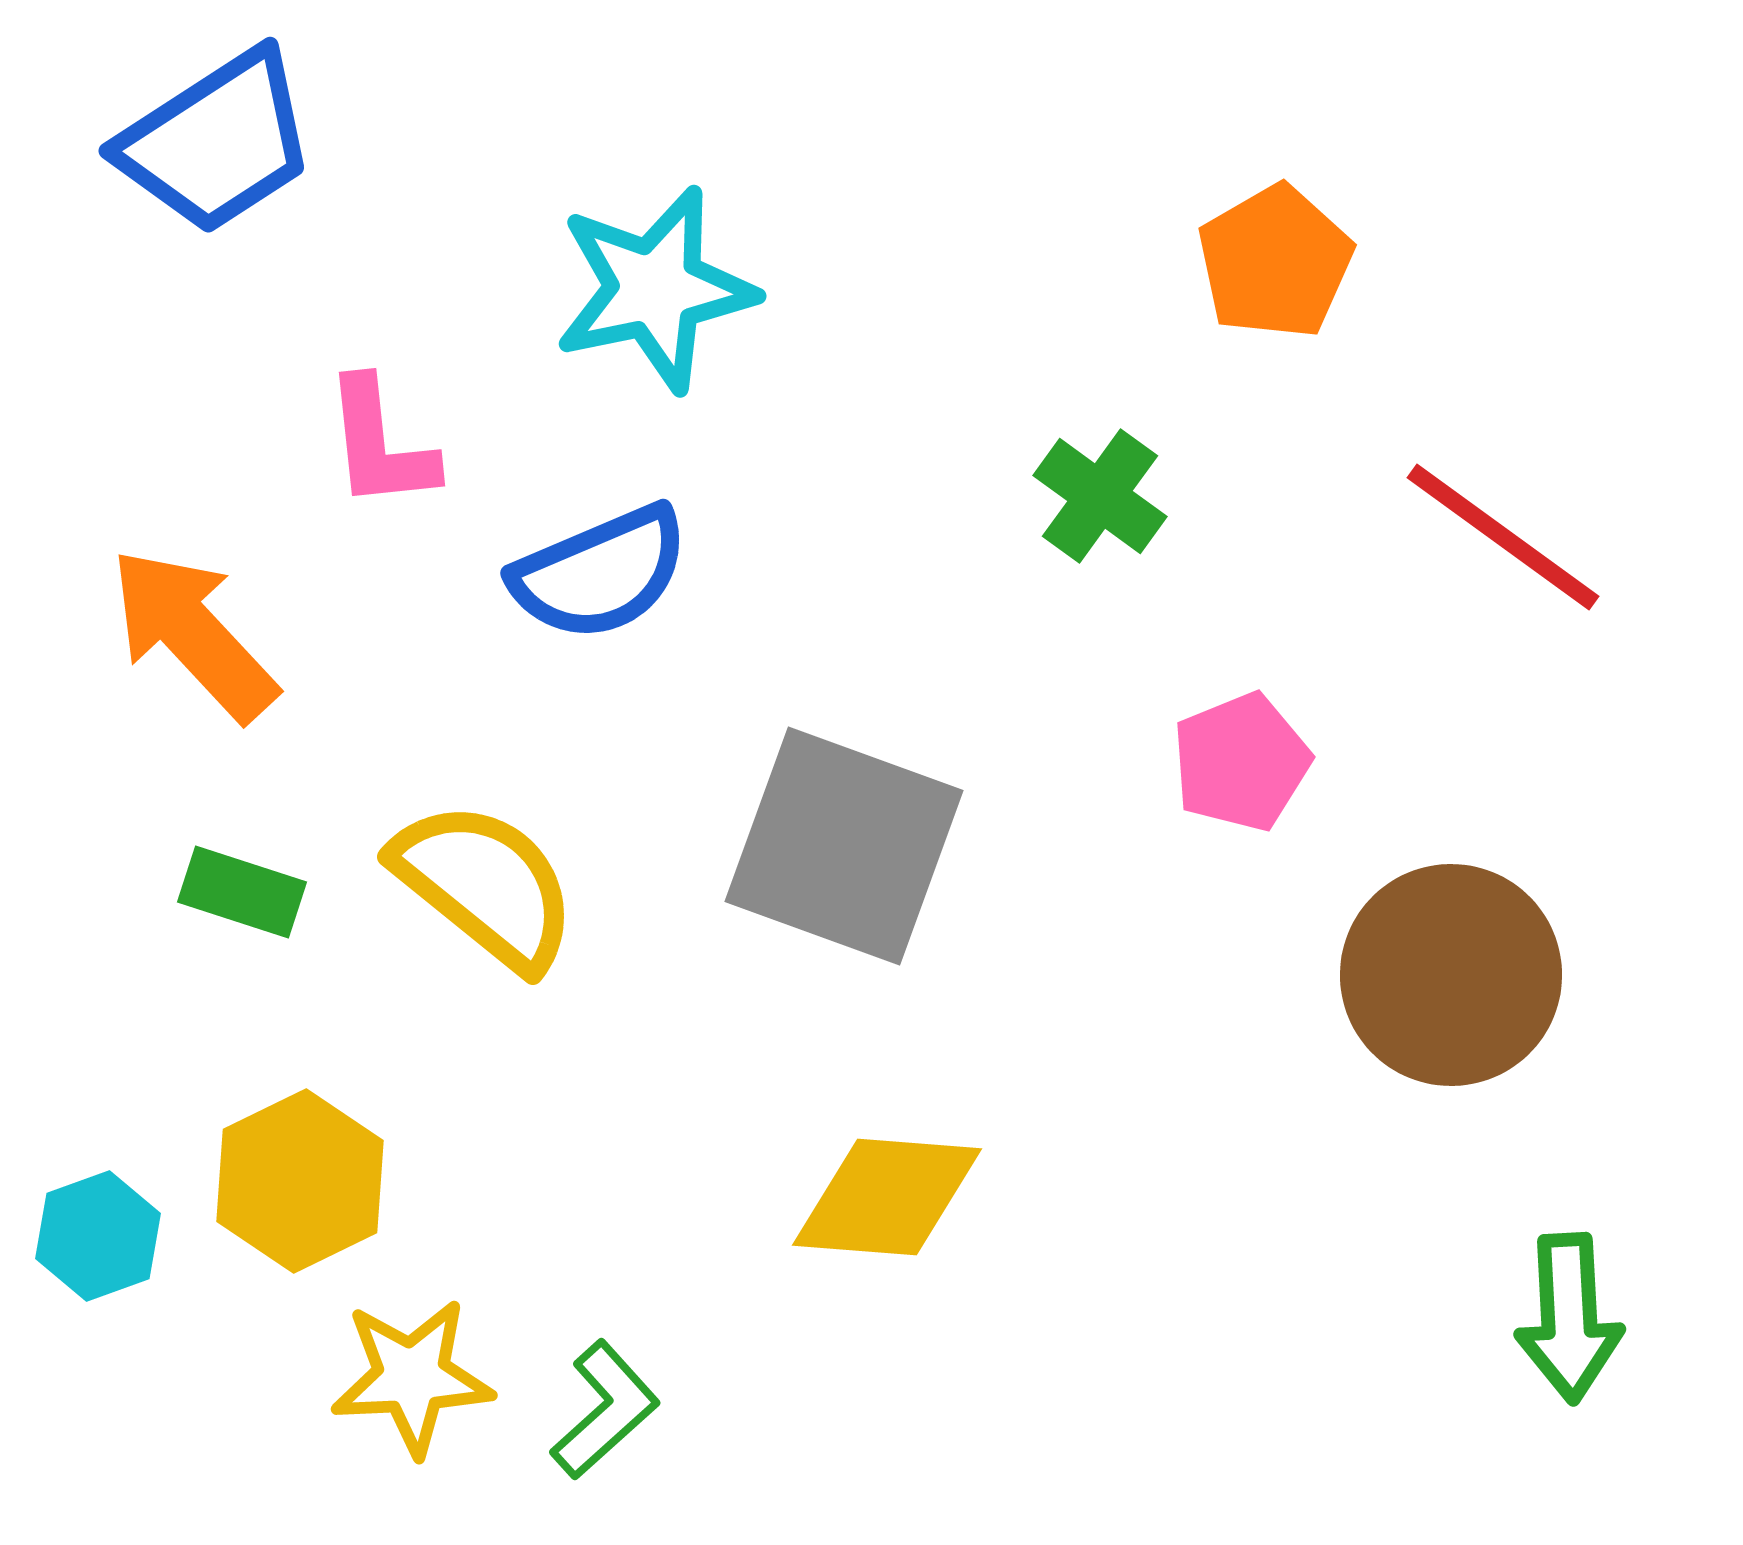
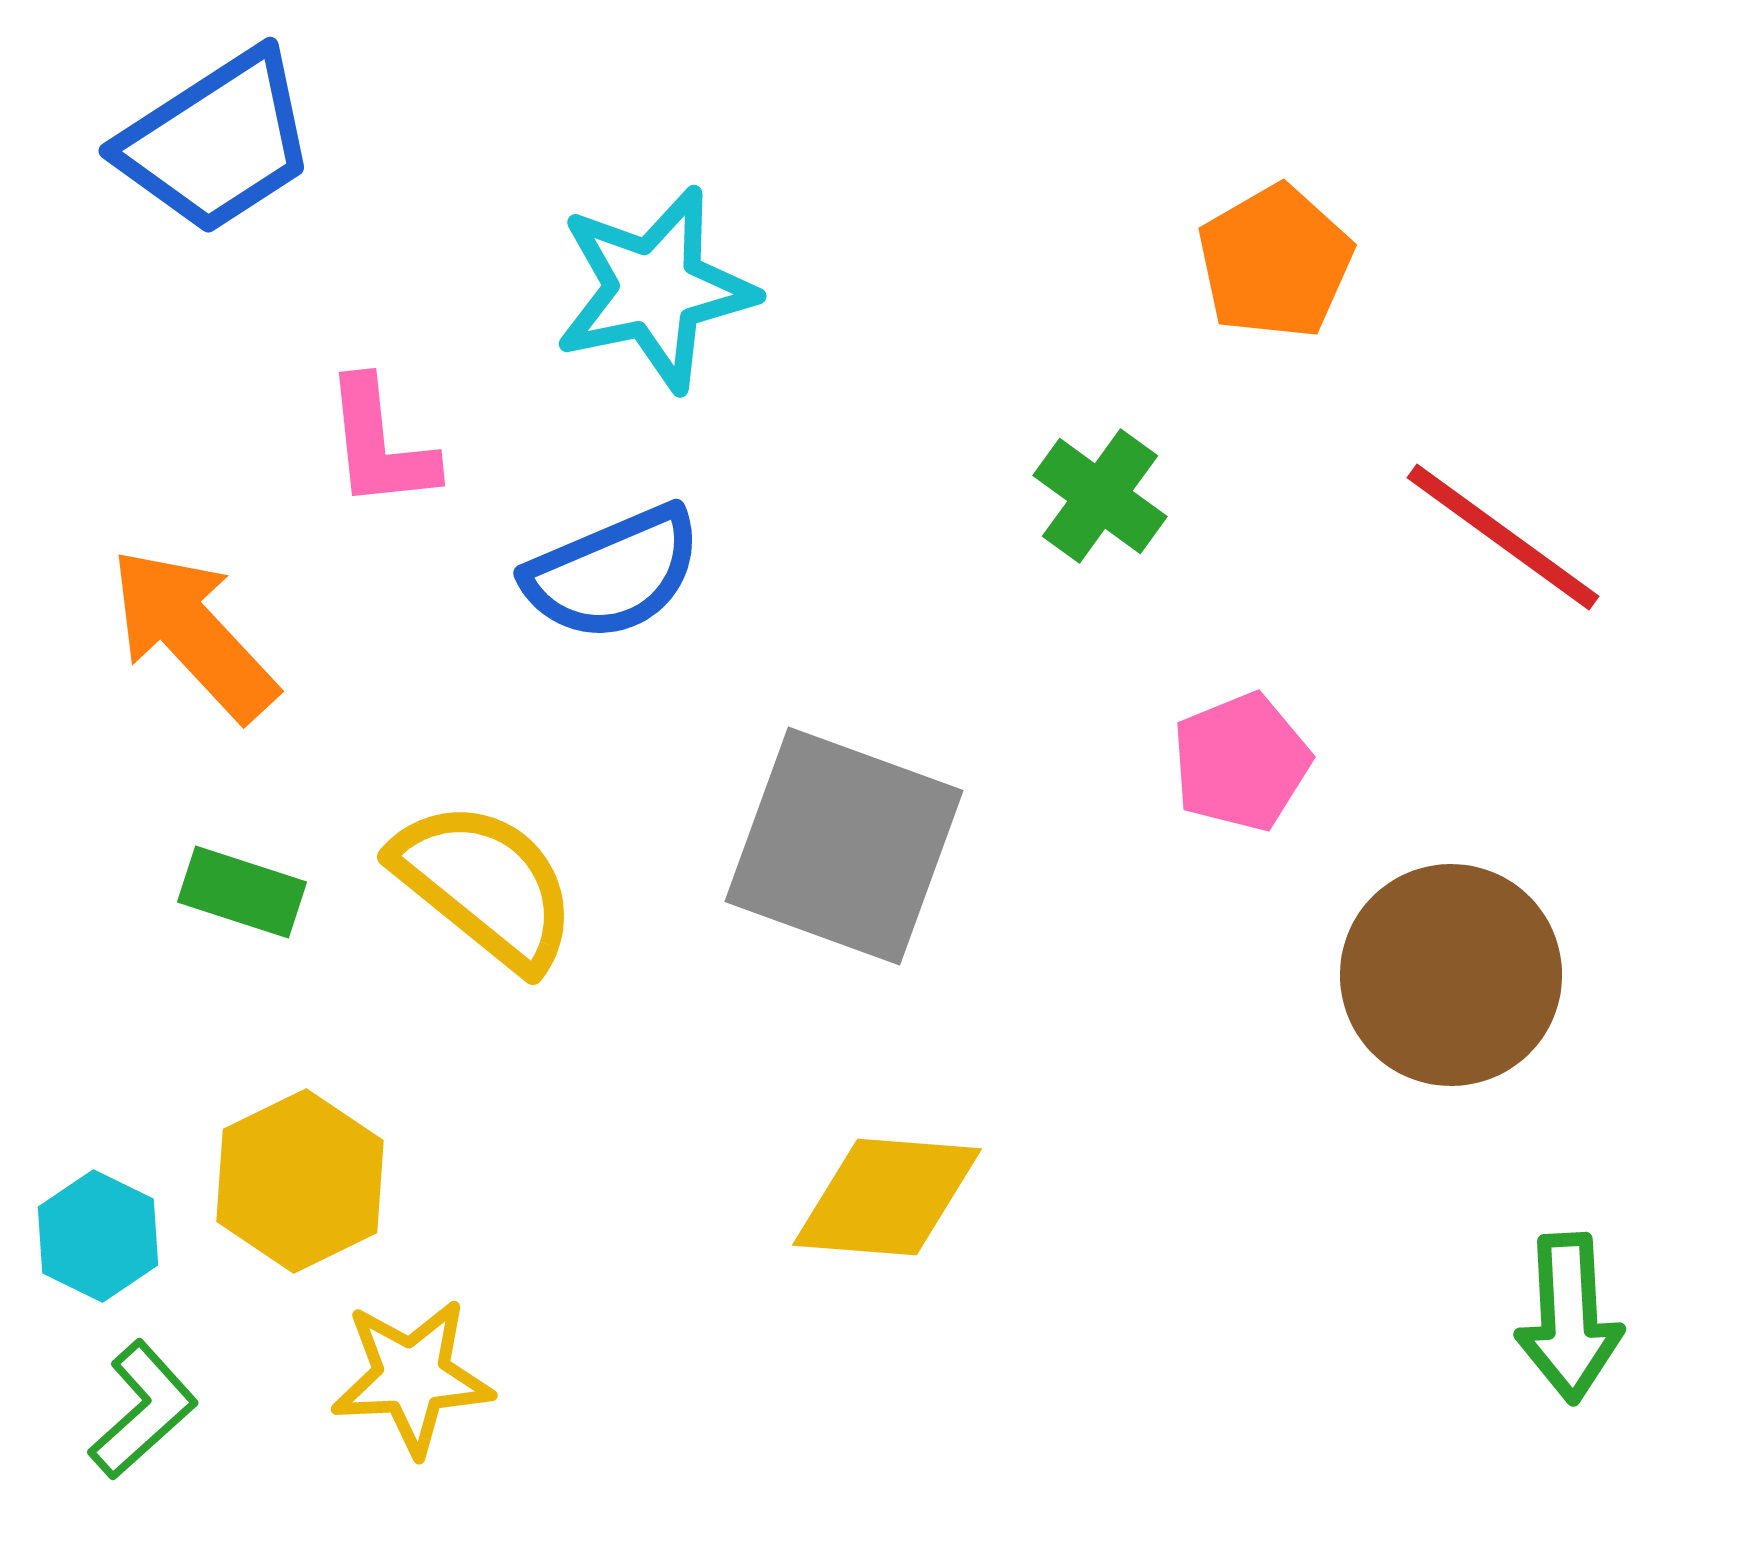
blue semicircle: moved 13 px right
cyan hexagon: rotated 14 degrees counterclockwise
green L-shape: moved 462 px left
